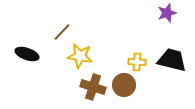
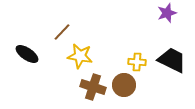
black ellipse: rotated 15 degrees clockwise
black trapezoid: rotated 12 degrees clockwise
